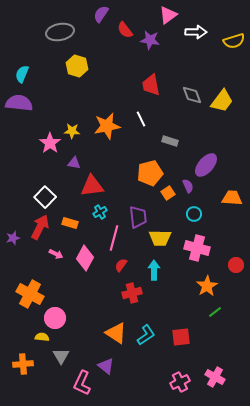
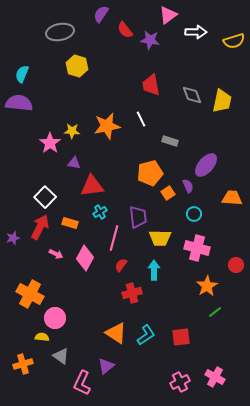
yellow trapezoid at (222, 101): rotated 25 degrees counterclockwise
gray triangle at (61, 356): rotated 24 degrees counterclockwise
orange cross at (23, 364): rotated 12 degrees counterclockwise
purple triangle at (106, 366): rotated 42 degrees clockwise
